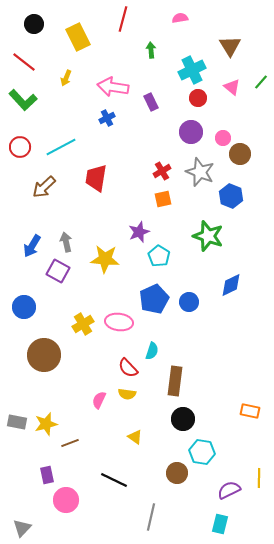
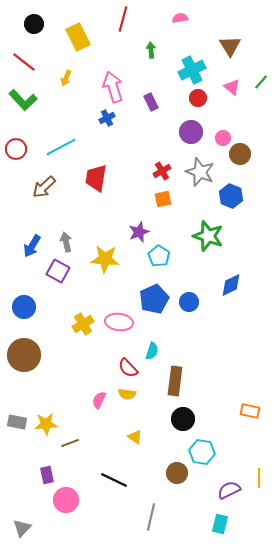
pink arrow at (113, 87): rotated 64 degrees clockwise
red circle at (20, 147): moved 4 px left, 2 px down
brown circle at (44, 355): moved 20 px left
yellow star at (46, 424): rotated 10 degrees clockwise
